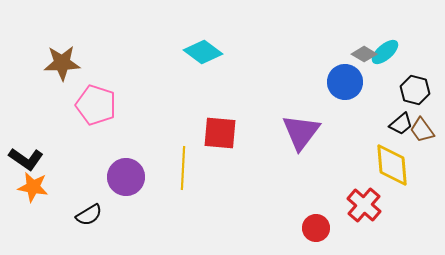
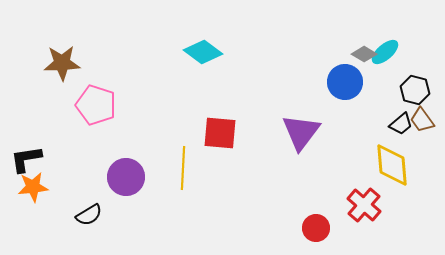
brown trapezoid: moved 10 px up
black L-shape: rotated 136 degrees clockwise
orange star: rotated 16 degrees counterclockwise
